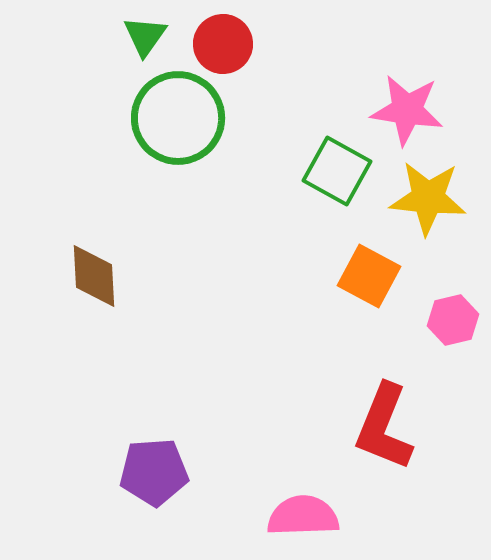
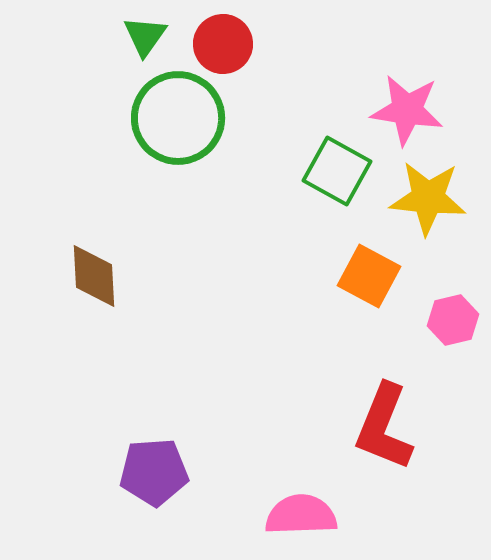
pink semicircle: moved 2 px left, 1 px up
